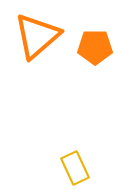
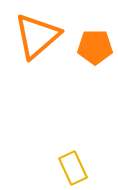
yellow rectangle: moved 2 px left
